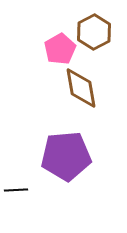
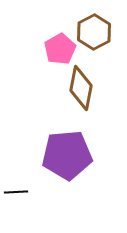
brown diamond: rotated 21 degrees clockwise
purple pentagon: moved 1 px right, 1 px up
black line: moved 2 px down
